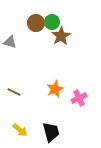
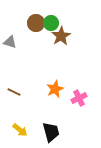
green circle: moved 1 px left, 1 px down
